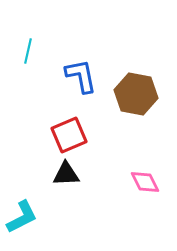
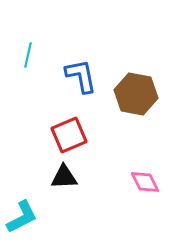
cyan line: moved 4 px down
black triangle: moved 2 px left, 3 px down
